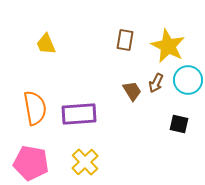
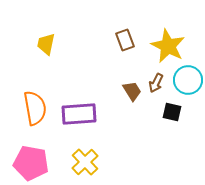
brown rectangle: rotated 30 degrees counterclockwise
yellow trapezoid: rotated 35 degrees clockwise
black square: moved 7 px left, 12 px up
